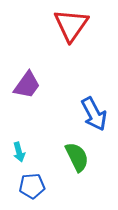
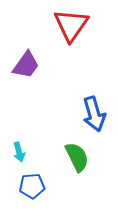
purple trapezoid: moved 1 px left, 20 px up
blue arrow: rotated 12 degrees clockwise
